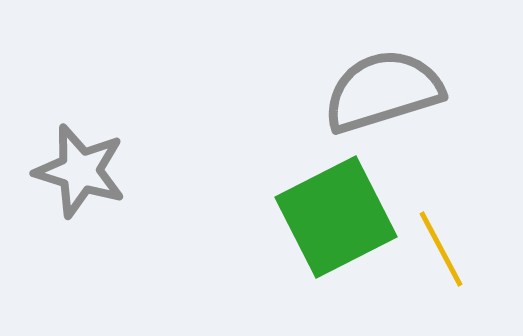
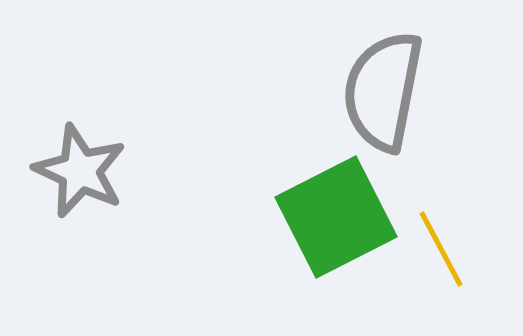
gray semicircle: rotated 62 degrees counterclockwise
gray star: rotated 8 degrees clockwise
